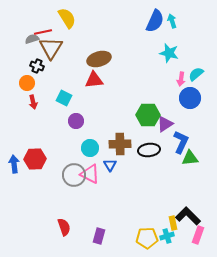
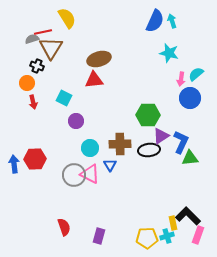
purple triangle: moved 4 px left, 12 px down
